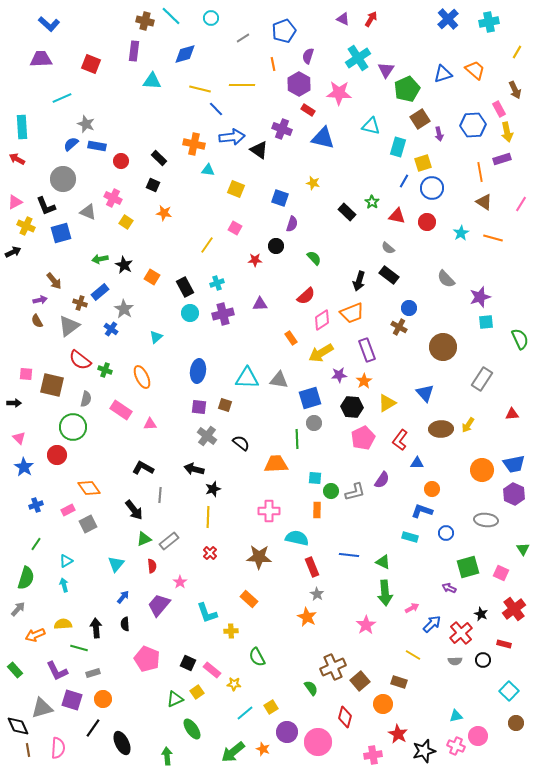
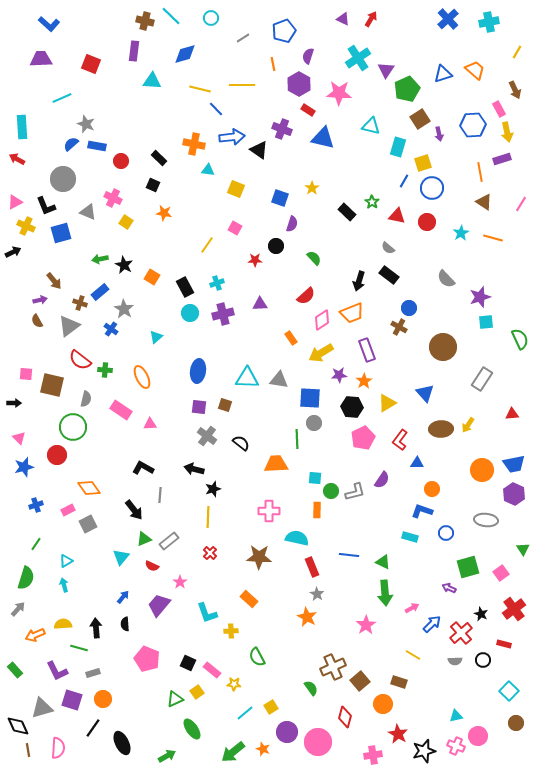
yellow star at (313, 183): moved 1 px left, 5 px down; rotated 24 degrees clockwise
green cross at (105, 370): rotated 16 degrees counterclockwise
blue square at (310, 398): rotated 20 degrees clockwise
blue star at (24, 467): rotated 24 degrees clockwise
cyan triangle at (116, 564): moved 5 px right, 7 px up
red semicircle at (152, 566): rotated 120 degrees clockwise
pink square at (501, 573): rotated 28 degrees clockwise
green arrow at (167, 756): rotated 66 degrees clockwise
